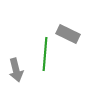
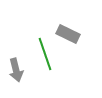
green line: rotated 24 degrees counterclockwise
